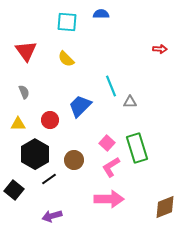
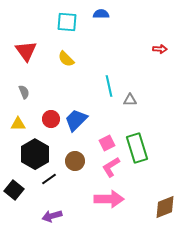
cyan line: moved 2 px left; rotated 10 degrees clockwise
gray triangle: moved 2 px up
blue trapezoid: moved 4 px left, 14 px down
red circle: moved 1 px right, 1 px up
pink square: rotated 21 degrees clockwise
brown circle: moved 1 px right, 1 px down
